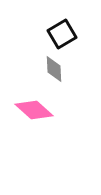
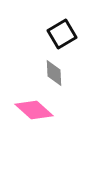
gray diamond: moved 4 px down
